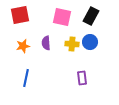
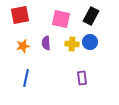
pink square: moved 1 px left, 2 px down
